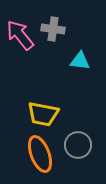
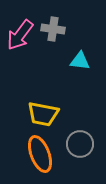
pink arrow: rotated 104 degrees counterclockwise
gray circle: moved 2 px right, 1 px up
